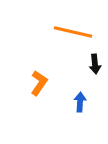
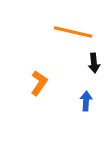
black arrow: moved 1 px left, 1 px up
blue arrow: moved 6 px right, 1 px up
